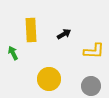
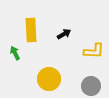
green arrow: moved 2 px right
